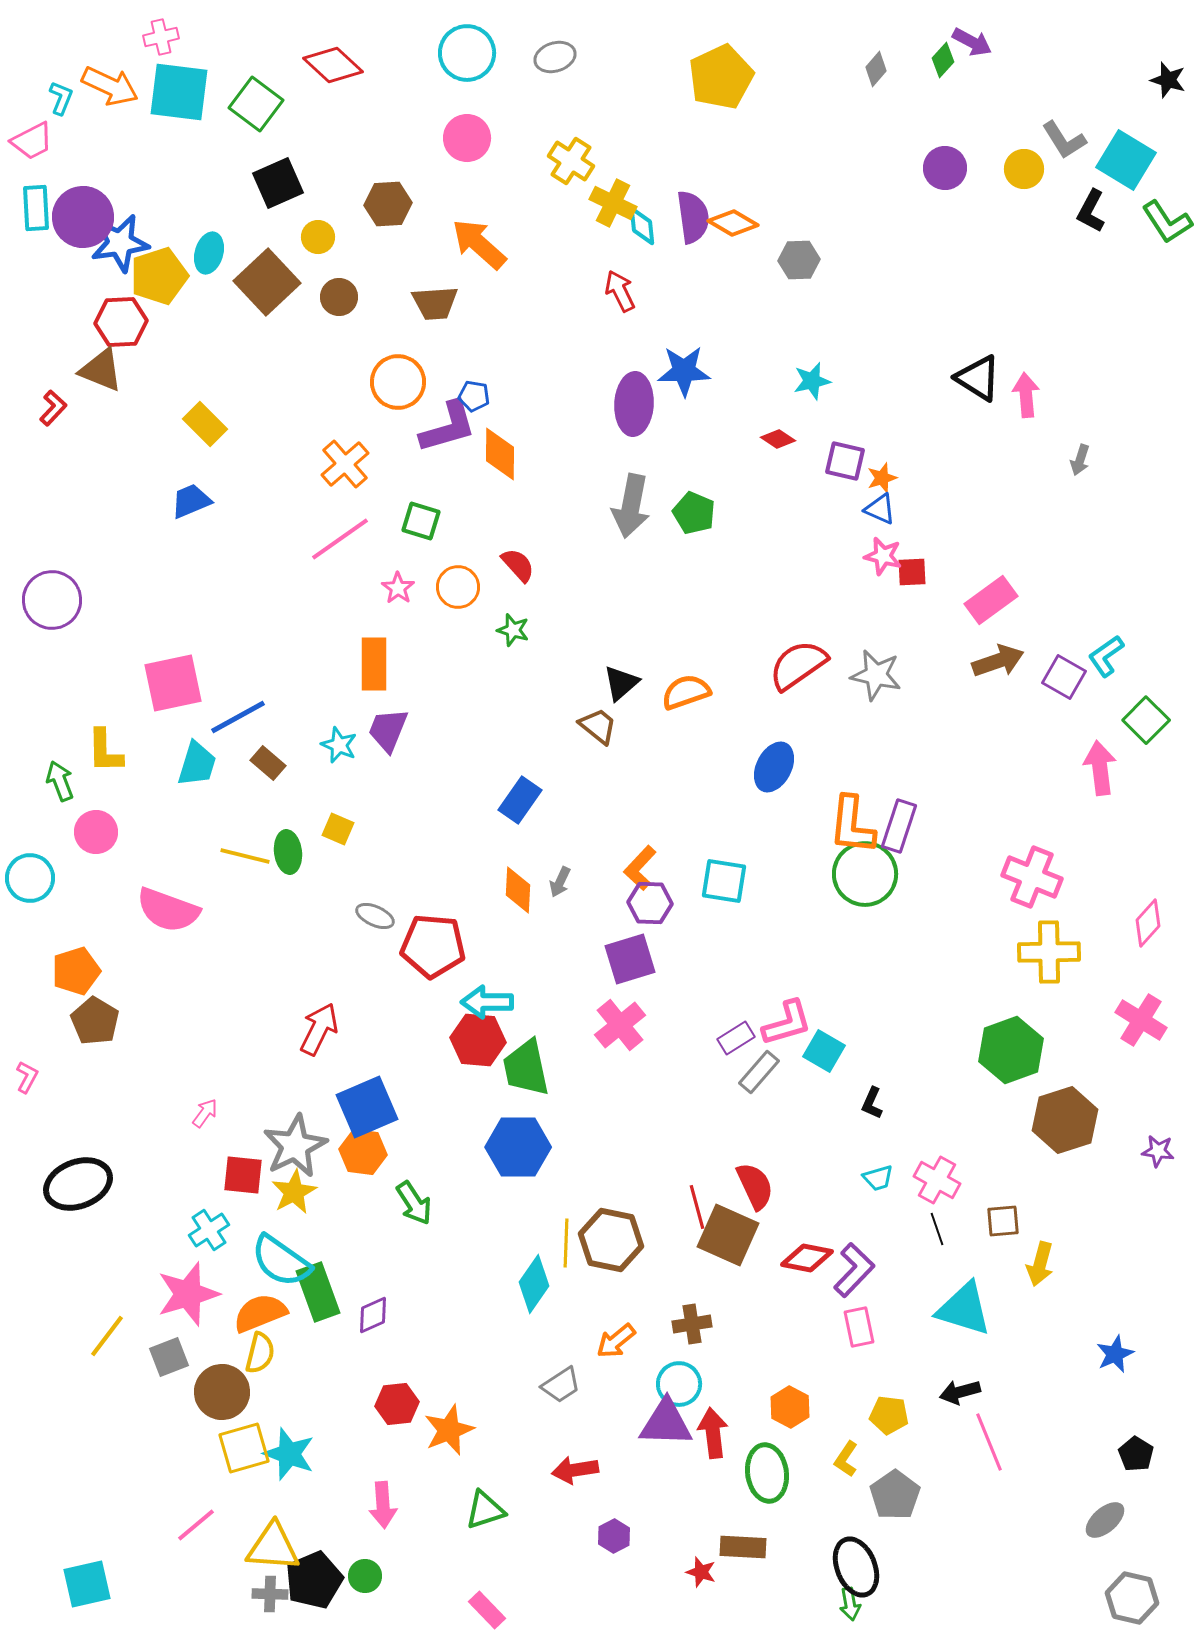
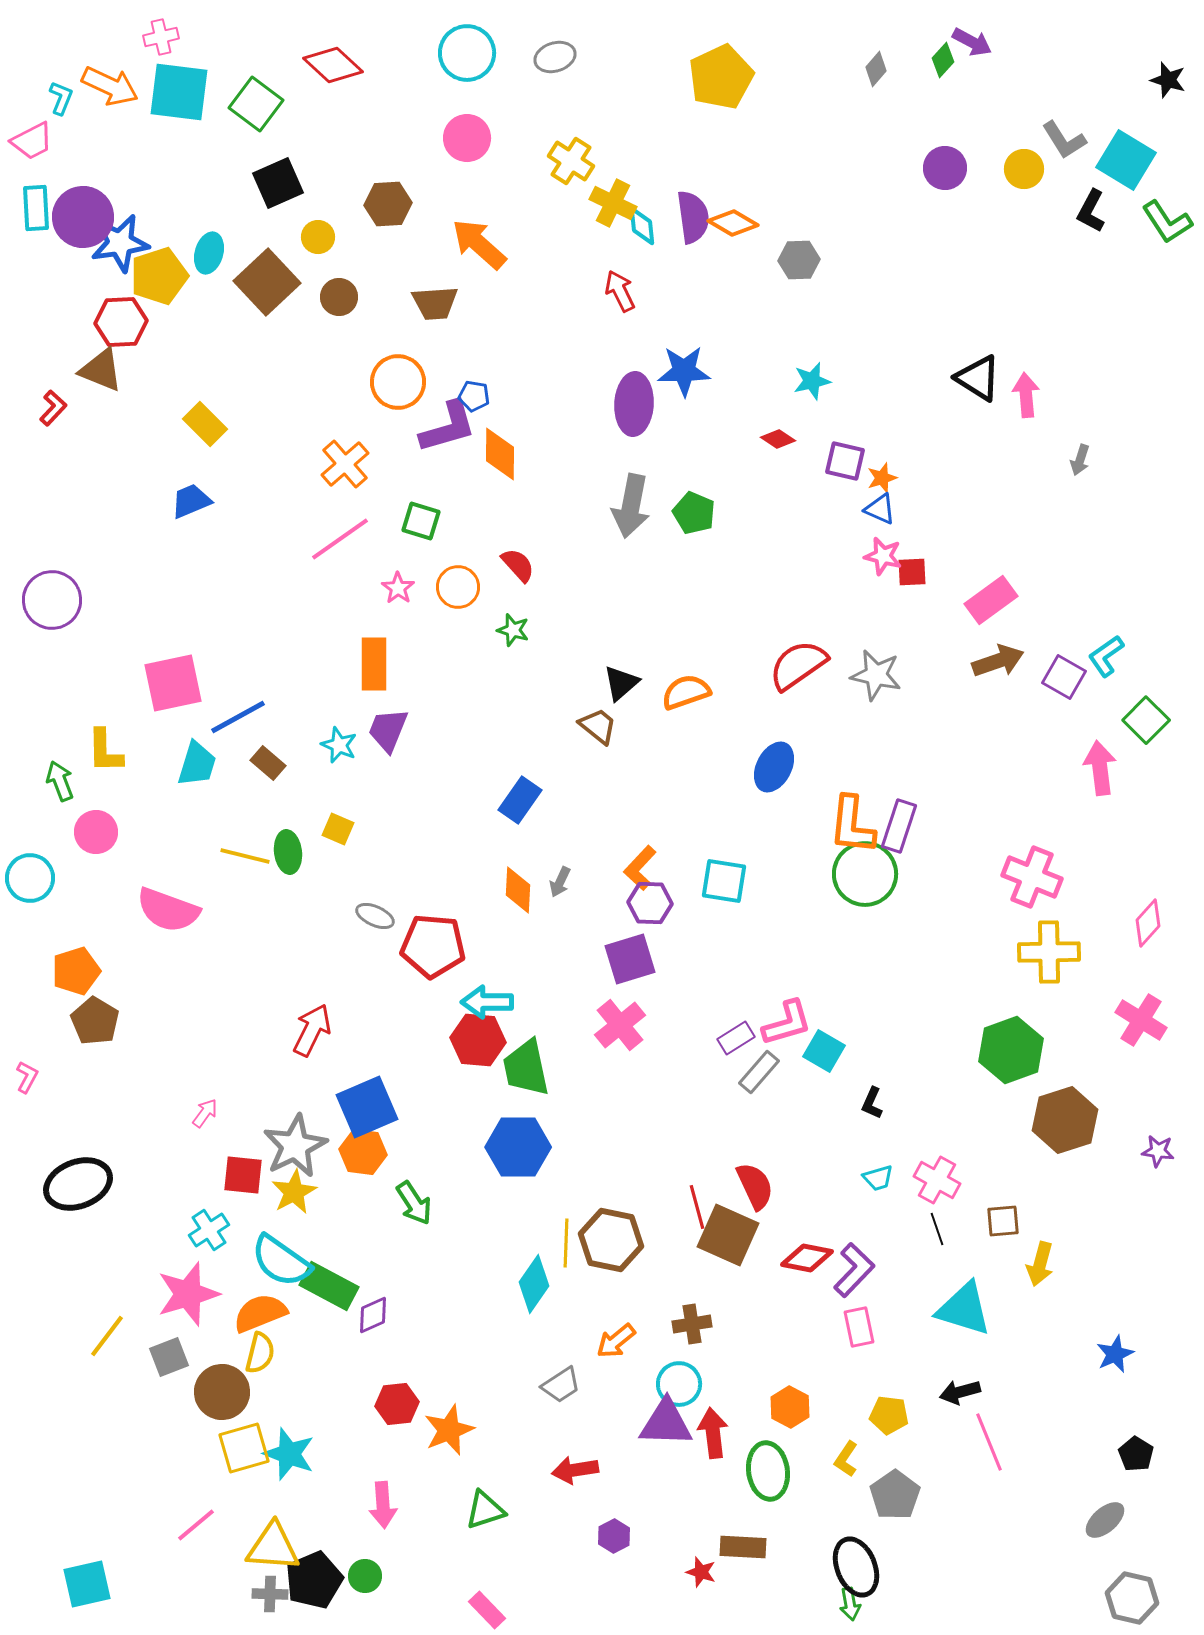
red arrow at (319, 1029): moved 7 px left, 1 px down
green rectangle at (318, 1292): moved 11 px right, 6 px up; rotated 42 degrees counterclockwise
green ellipse at (767, 1473): moved 1 px right, 2 px up
